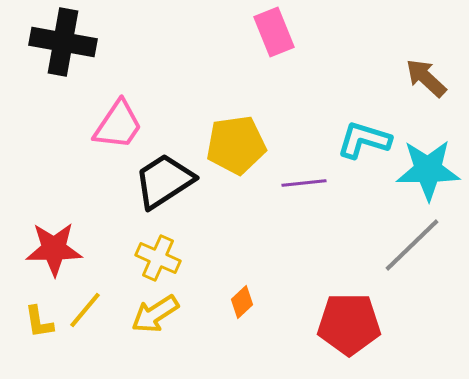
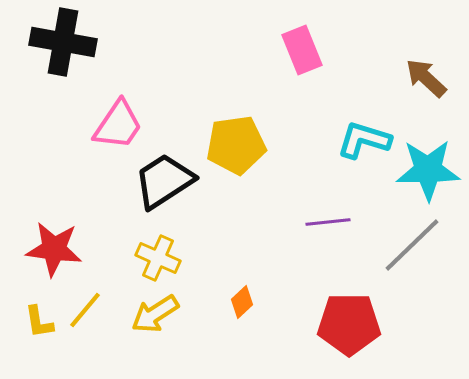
pink rectangle: moved 28 px right, 18 px down
purple line: moved 24 px right, 39 px down
red star: rotated 8 degrees clockwise
